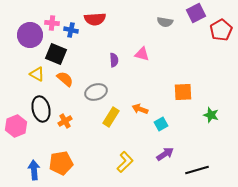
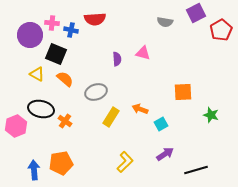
pink triangle: moved 1 px right, 1 px up
purple semicircle: moved 3 px right, 1 px up
black ellipse: rotated 65 degrees counterclockwise
orange cross: rotated 24 degrees counterclockwise
black line: moved 1 px left
